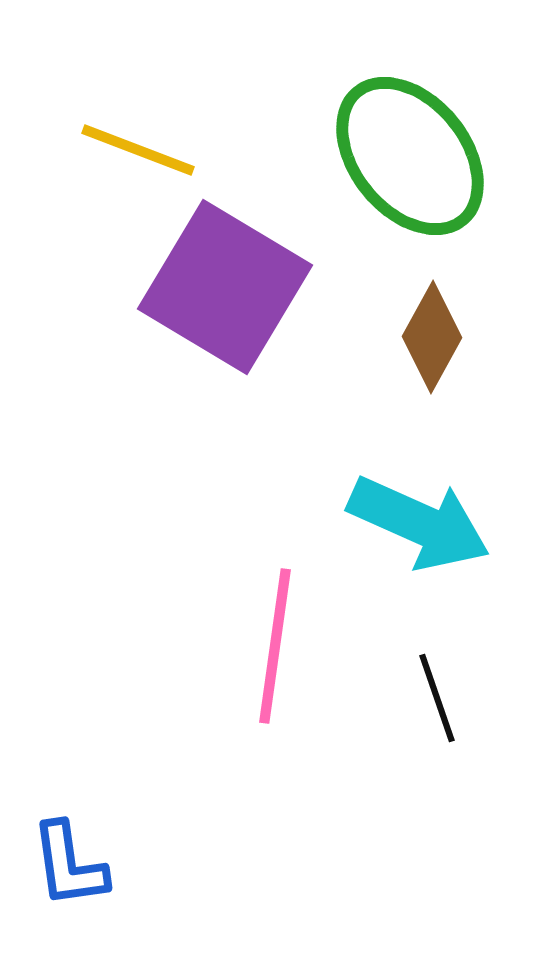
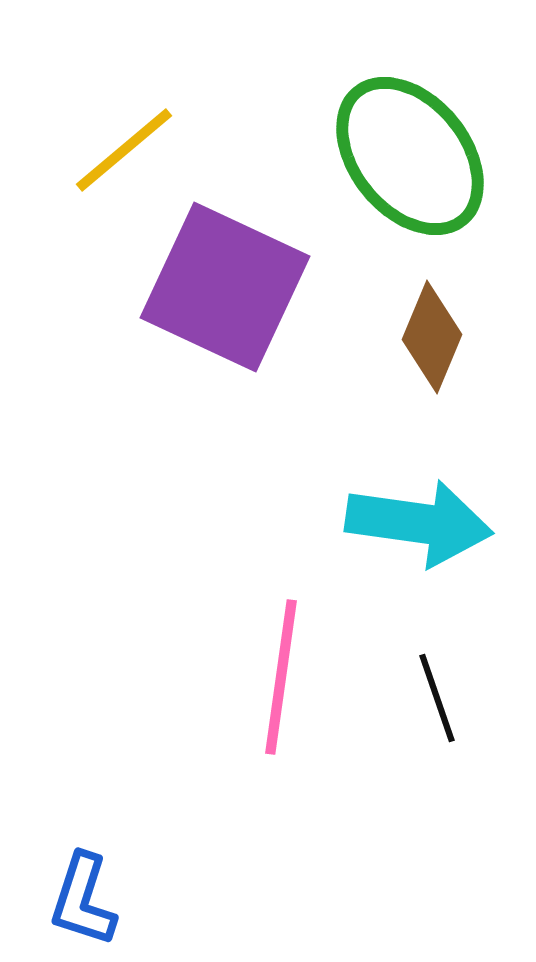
yellow line: moved 14 px left; rotated 61 degrees counterclockwise
purple square: rotated 6 degrees counterclockwise
brown diamond: rotated 6 degrees counterclockwise
cyan arrow: rotated 16 degrees counterclockwise
pink line: moved 6 px right, 31 px down
blue L-shape: moved 14 px right, 35 px down; rotated 26 degrees clockwise
